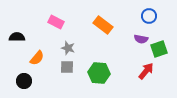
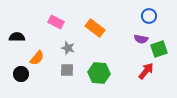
orange rectangle: moved 8 px left, 3 px down
gray square: moved 3 px down
black circle: moved 3 px left, 7 px up
